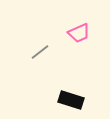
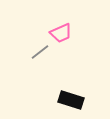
pink trapezoid: moved 18 px left
